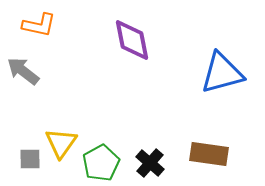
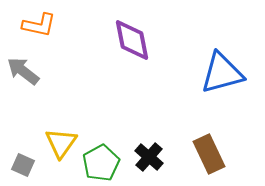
brown rectangle: rotated 57 degrees clockwise
gray square: moved 7 px left, 6 px down; rotated 25 degrees clockwise
black cross: moved 1 px left, 6 px up
